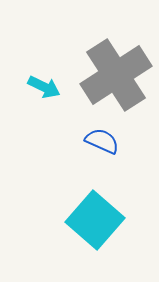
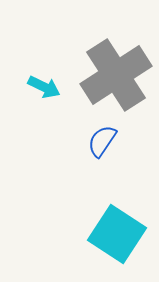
blue semicircle: rotated 80 degrees counterclockwise
cyan square: moved 22 px right, 14 px down; rotated 8 degrees counterclockwise
